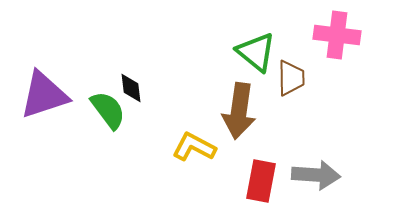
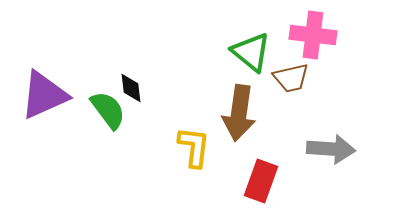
pink cross: moved 24 px left
green triangle: moved 5 px left
brown trapezoid: rotated 78 degrees clockwise
purple triangle: rotated 6 degrees counterclockwise
brown arrow: moved 2 px down
yellow L-shape: rotated 69 degrees clockwise
gray arrow: moved 15 px right, 26 px up
red rectangle: rotated 9 degrees clockwise
